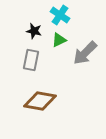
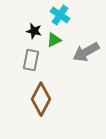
green triangle: moved 5 px left
gray arrow: moved 1 px right, 1 px up; rotated 16 degrees clockwise
brown diamond: moved 1 px right, 2 px up; rotated 72 degrees counterclockwise
